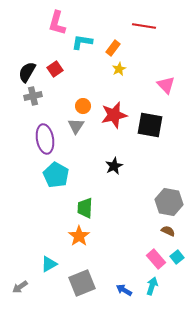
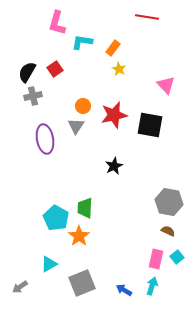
red line: moved 3 px right, 9 px up
yellow star: rotated 16 degrees counterclockwise
cyan pentagon: moved 43 px down
pink rectangle: rotated 54 degrees clockwise
